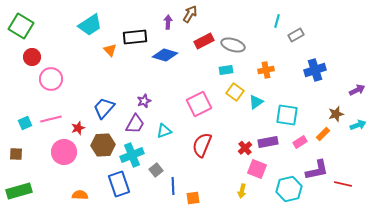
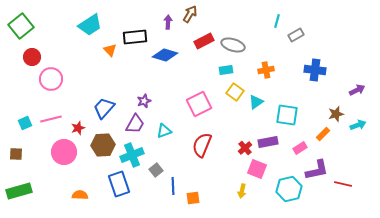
green square at (21, 26): rotated 20 degrees clockwise
blue cross at (315, 70): rotated 25 degrees clockwise
pink rectangle at (300, 142): moved 6 px down
